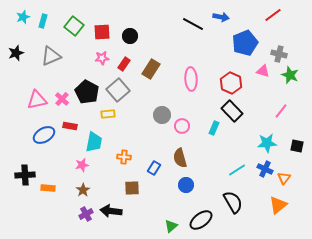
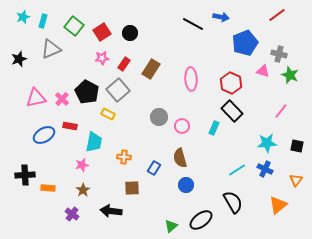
red line at (273, 15): moved 4 px right
red square at (102, 32): rotated 30 degrees counterclockwise
black circle at (130, 36): moved 3 px up
black star at (16, 53): moved 3 px right, 6 px down
gray triangle at (51, 56): moved 7 px up
pink triangle at (37, 100): moved 1 px left, 2 px up
yellow rectangle at (108, 114): rotated 32 degrees clockwise
gray circle at (162, 115): moved 3 px left, 2 px down
orange triangle at (284, 178): moved 12 px right, 2 px down
purple cross at (86, 214): moved 14 px left; rotated 24 degrees counterclockwise
